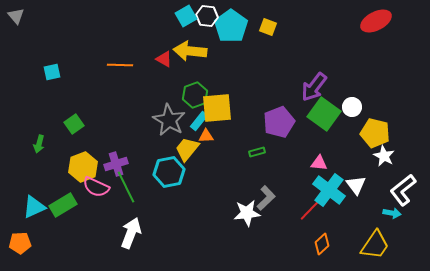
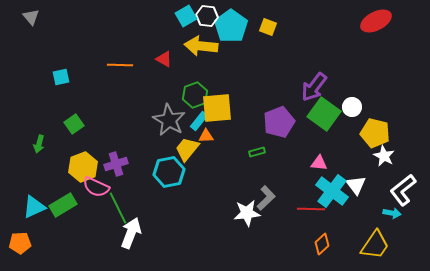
gray triangle at (16, 16): moved 15 px right, 1 px down
yellow arrow at (190, 51): moved 11 px right, 5 px up
cyan square at (52, 72): moved 9 px right, 5 px down
green line at (126, 187): moved 8 px left, 21 px down
cyan cross at (329, 190): moved 3 px right, 1 px down
red line at (311, 209): rotated 48 degrees clockwise
